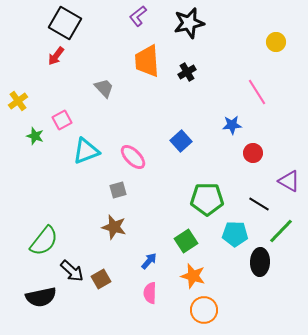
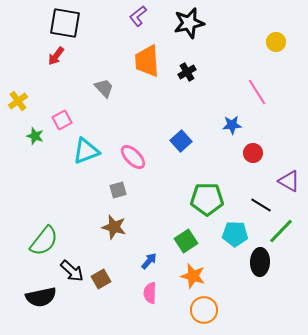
black square: rotated 20 degrees counterclockwise
black line: moved 2 px right, 1 px down
